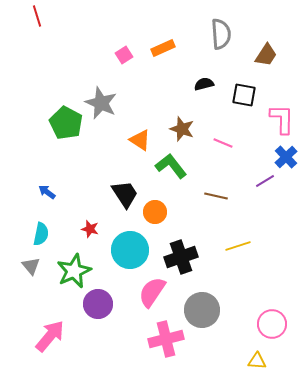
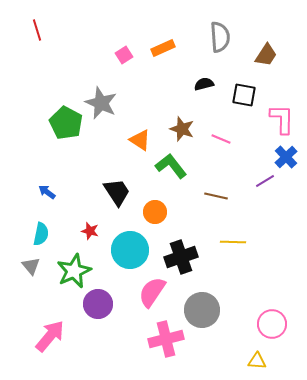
red line: moved 14 px down
gray semicircle: moved 1 px left, 3 px down
pink line: moved 2 px left, 4 px up
black trapezoid: moved 8 px left, 2 px up
red star: moved 2 px down
yellow line: moved 5 px left, 4 px up; rotated 20 degrees clockwise
